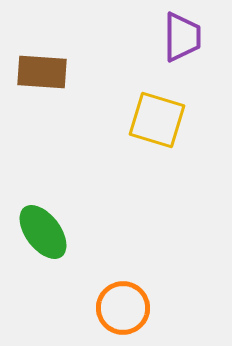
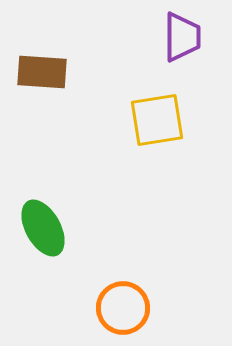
yellow square: rotated 26 degrees counterclockwise
green ellipse: moved 4 px up; rotated 8 degrees clockwise
